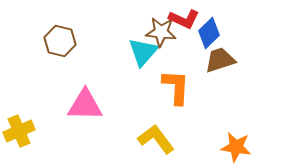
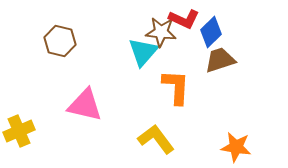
blue diamond: moved 2 px right, 1 px up
pink triangle: rotated 12 degrees clockwise
